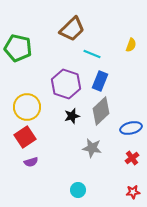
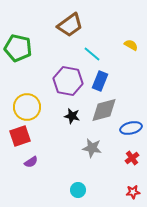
brown trapezoid: moved 2 px left, 4 px up; rotated 8 degrees clockwise
yellow semicircle: rotated 80 degrees counterclockwise
cyan line: rotated 18 degrees clockwise
purple hexagon: moved 2 px right, 3 px up; rotated 8 degrees counterclockwise
gray diamond: moved 3 px right, 1 px up; rotated 28 degrees clockwise
black star: rotated 28 degrees clockwise
red square: moved 5 px left, 1 px up; rotated 15 degrees clockwise
purple semicircle: rotated 16 degrees counterclockwise
